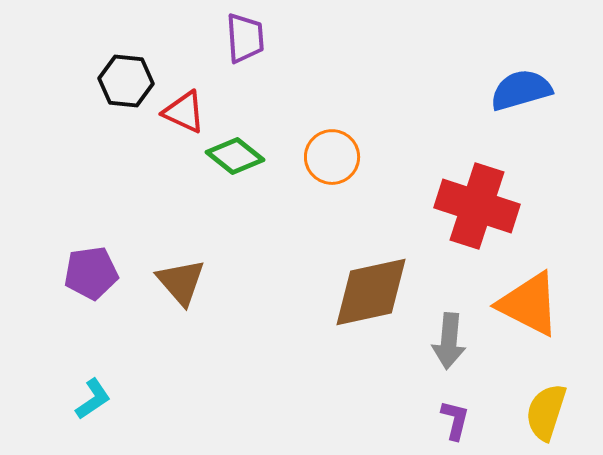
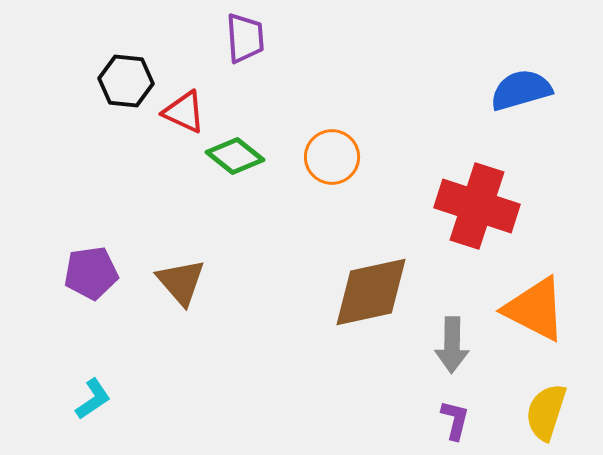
orange triangle: moved 6 px right, 5 px down
gray arrow: moved 3 px right, 4 px down; rotated 4 degrees counterclockwise
